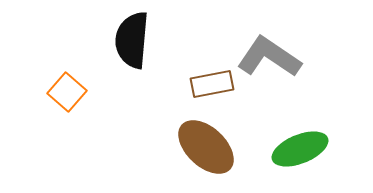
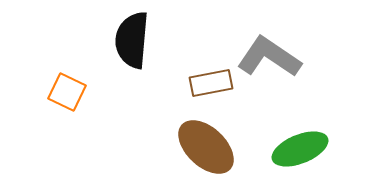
brown rectangle: moved 1 px left, 1 px up
orange square: rotated 15 degrees counterclockwise
